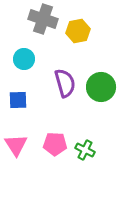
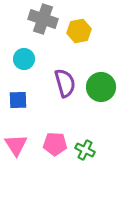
yellow hexagon: moved 1 px right
